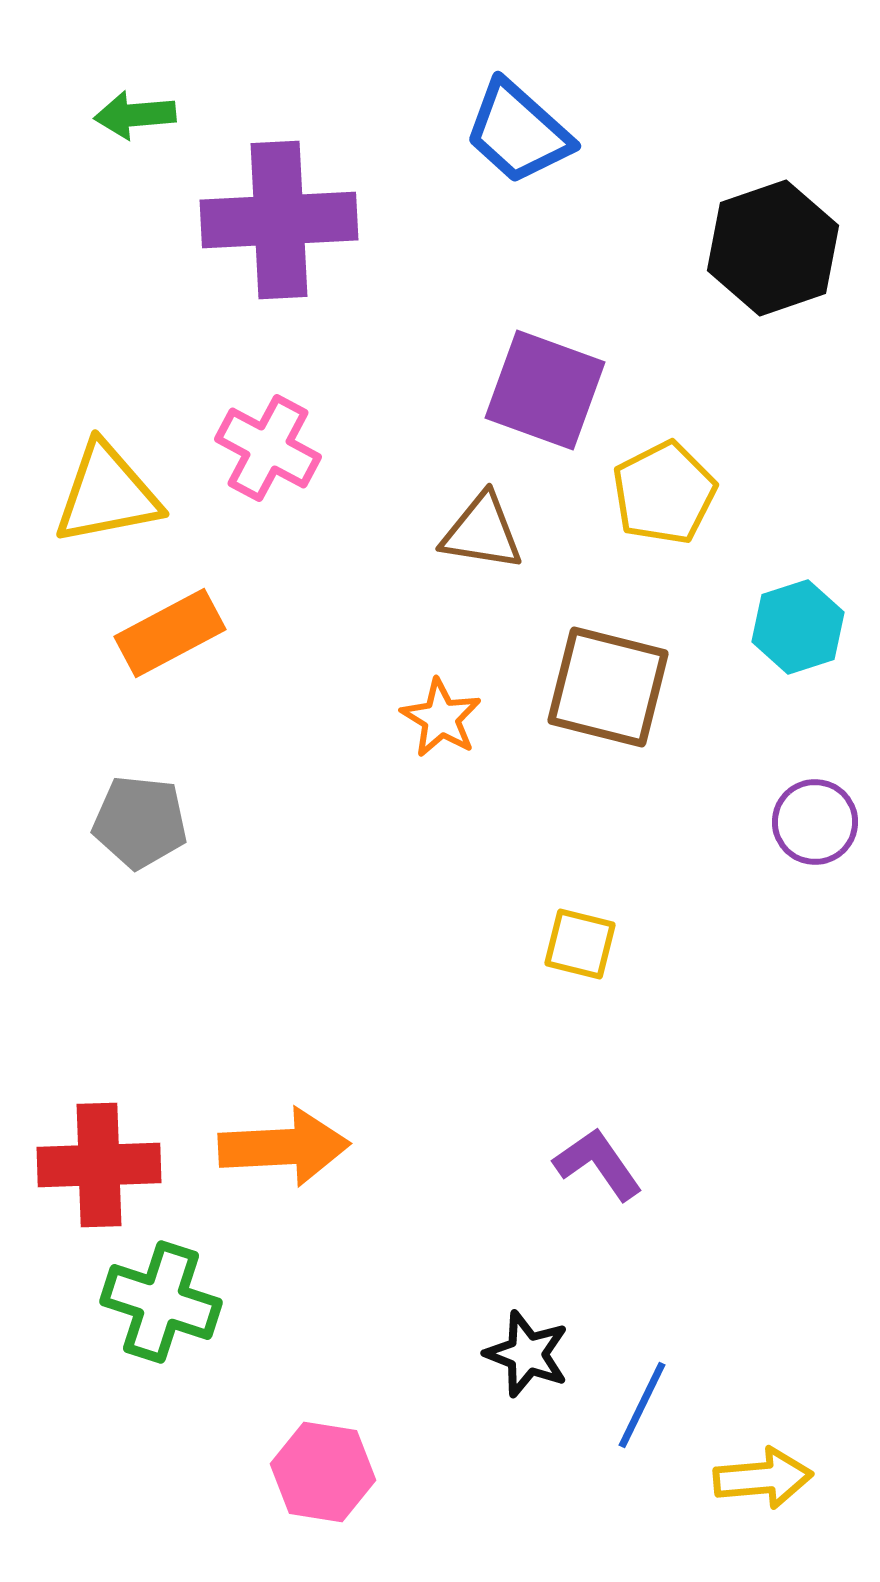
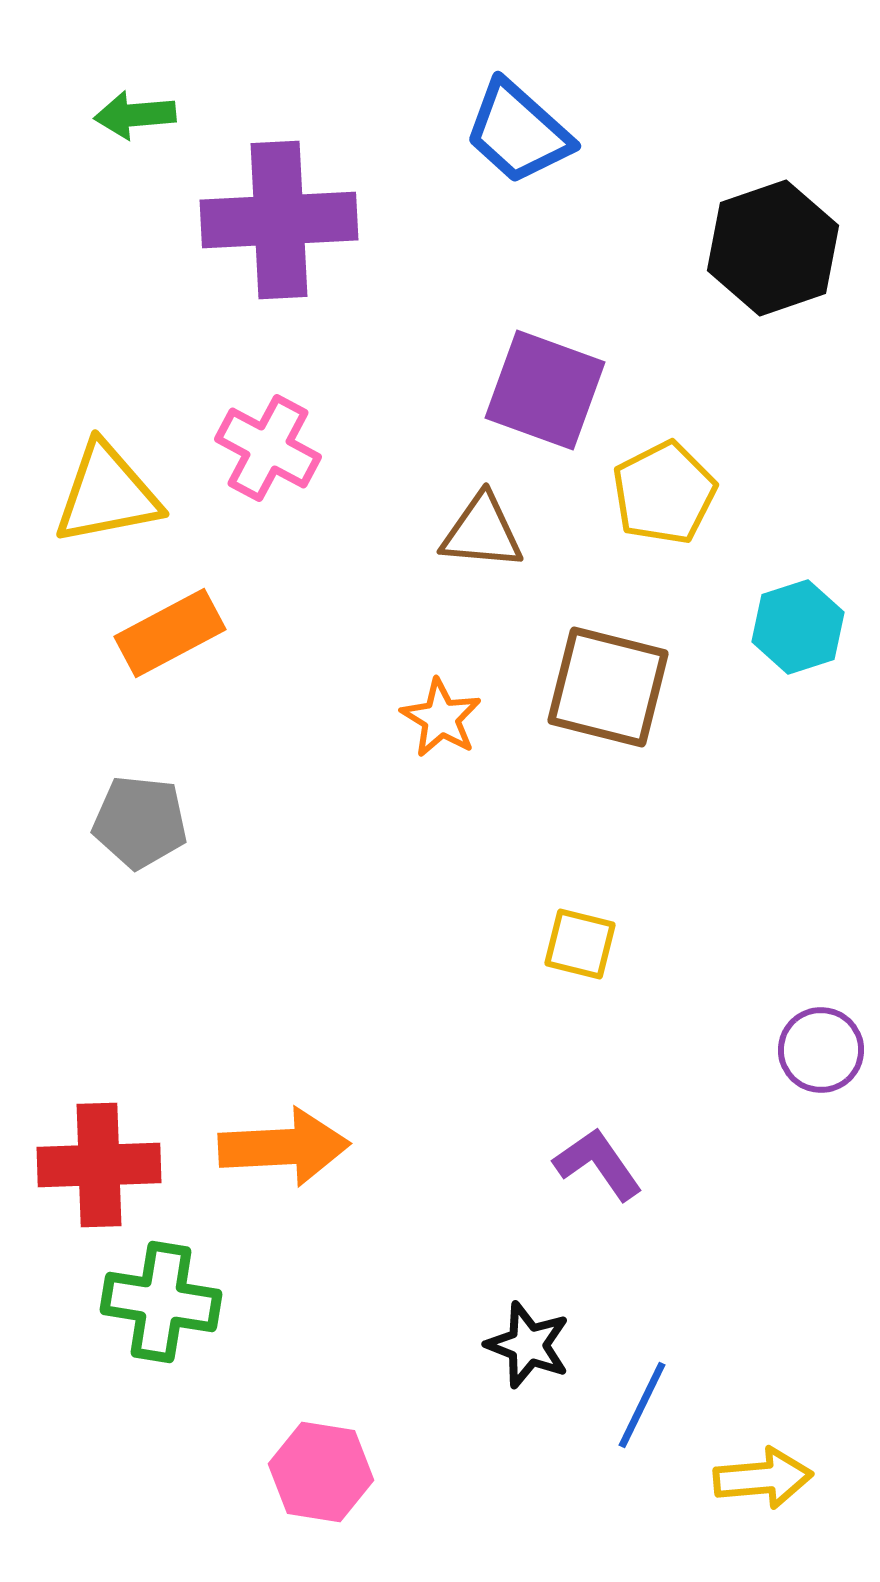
brown triangle: rotated 4 degrees counterclockwise
purple circle: moved 6 px right, 228 px down
green cross: rotated 9 degrees counterclockwise
black star: moved 1 px right, 9 px up
pink hexagon: moved 2 px left
